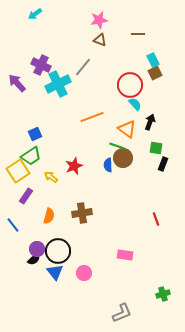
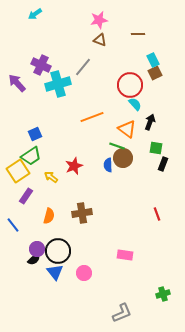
cyan cross: rotated 10 degrees clockwise
red line: moved 1 px right, 5 px up
